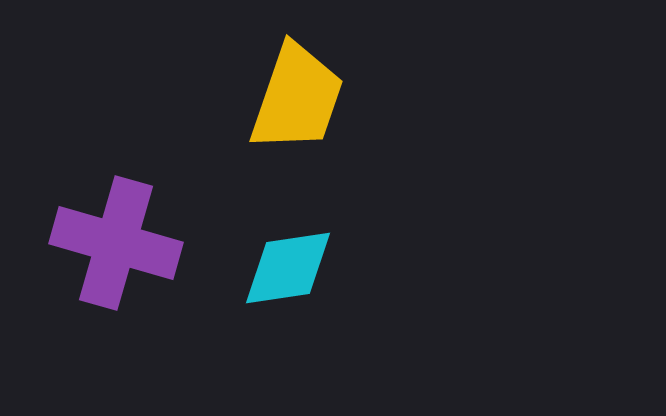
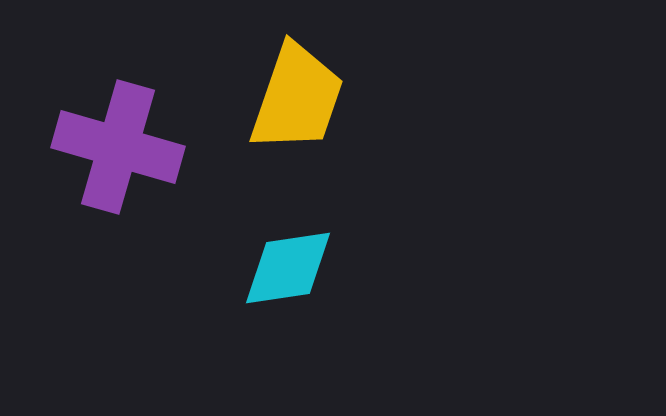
purple cross: moved 2 px right, 96 px up
